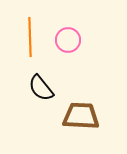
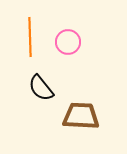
pink circle: moved 2 px down
